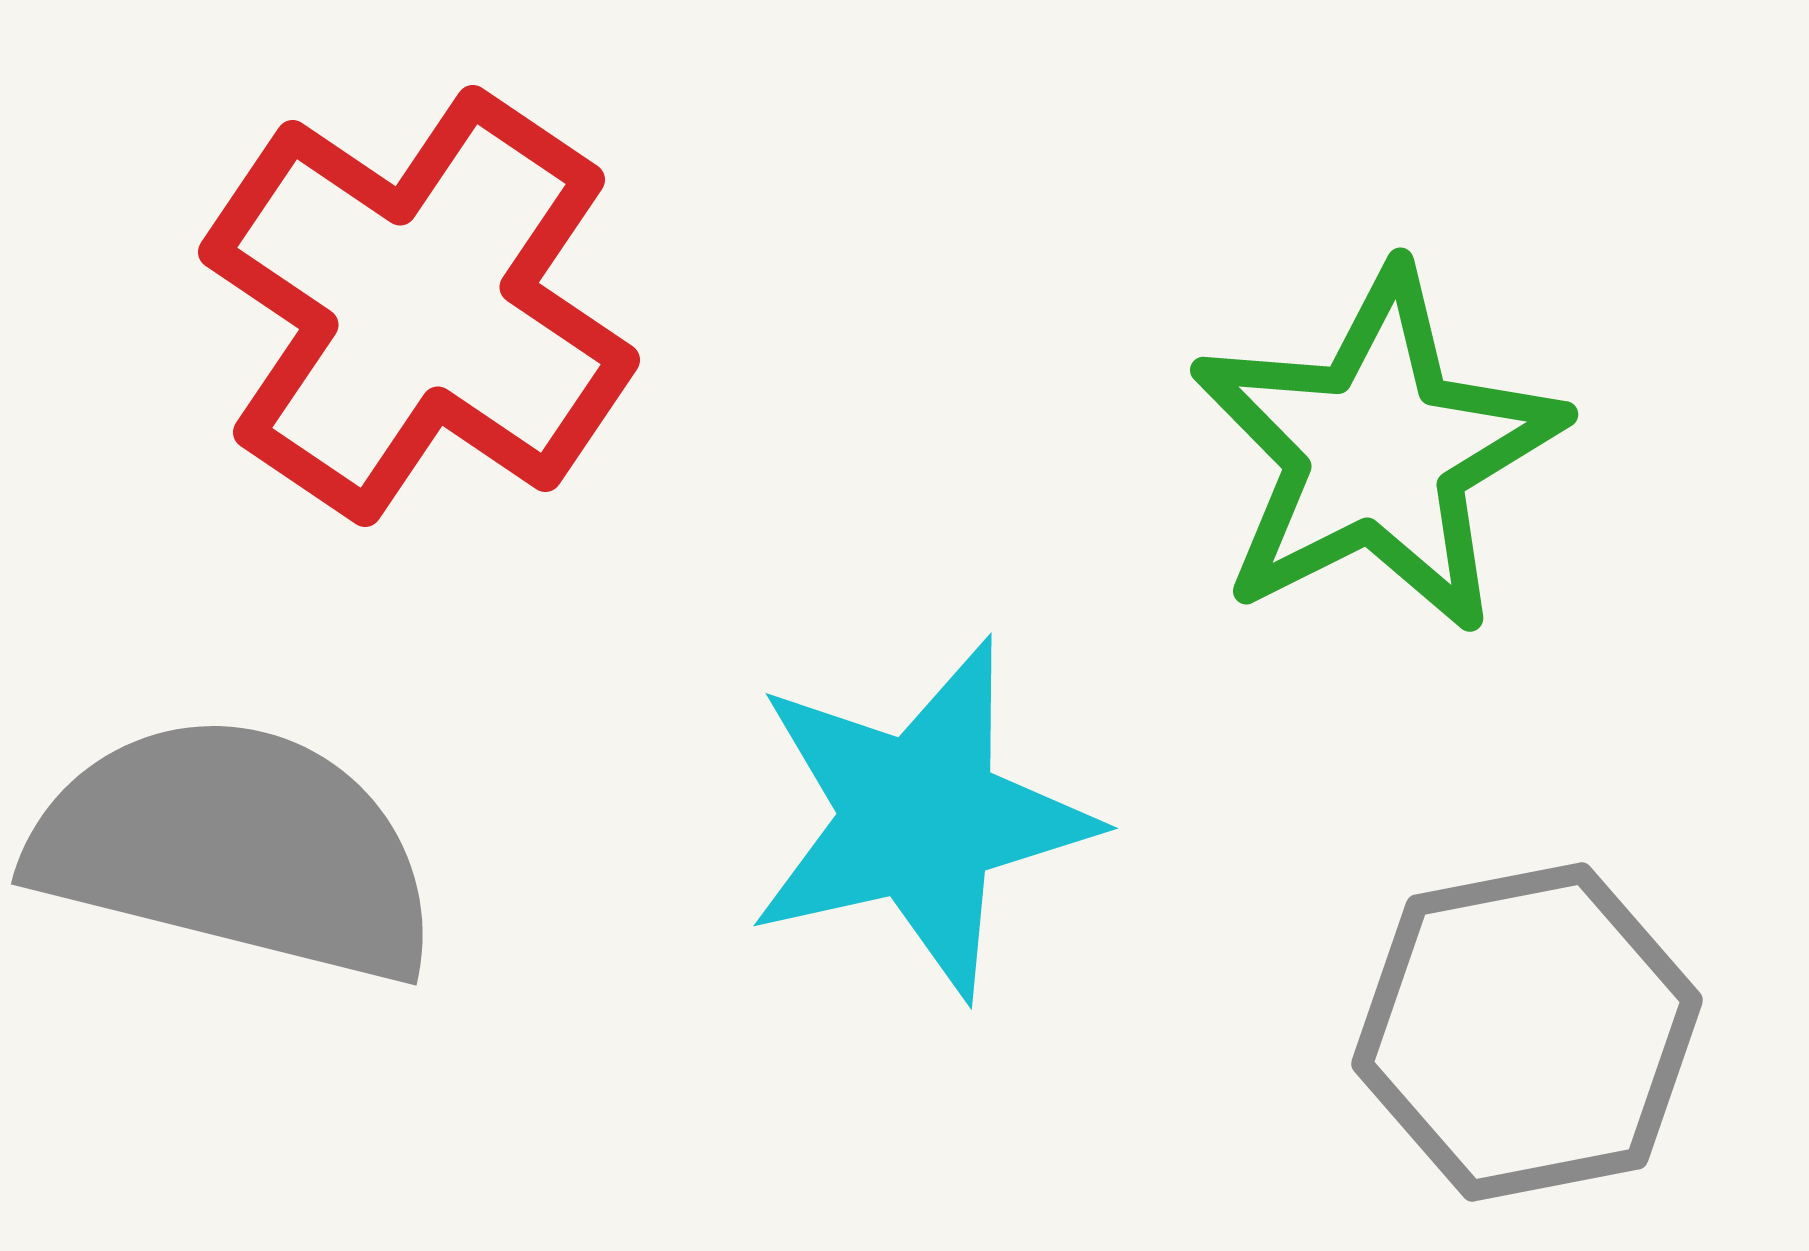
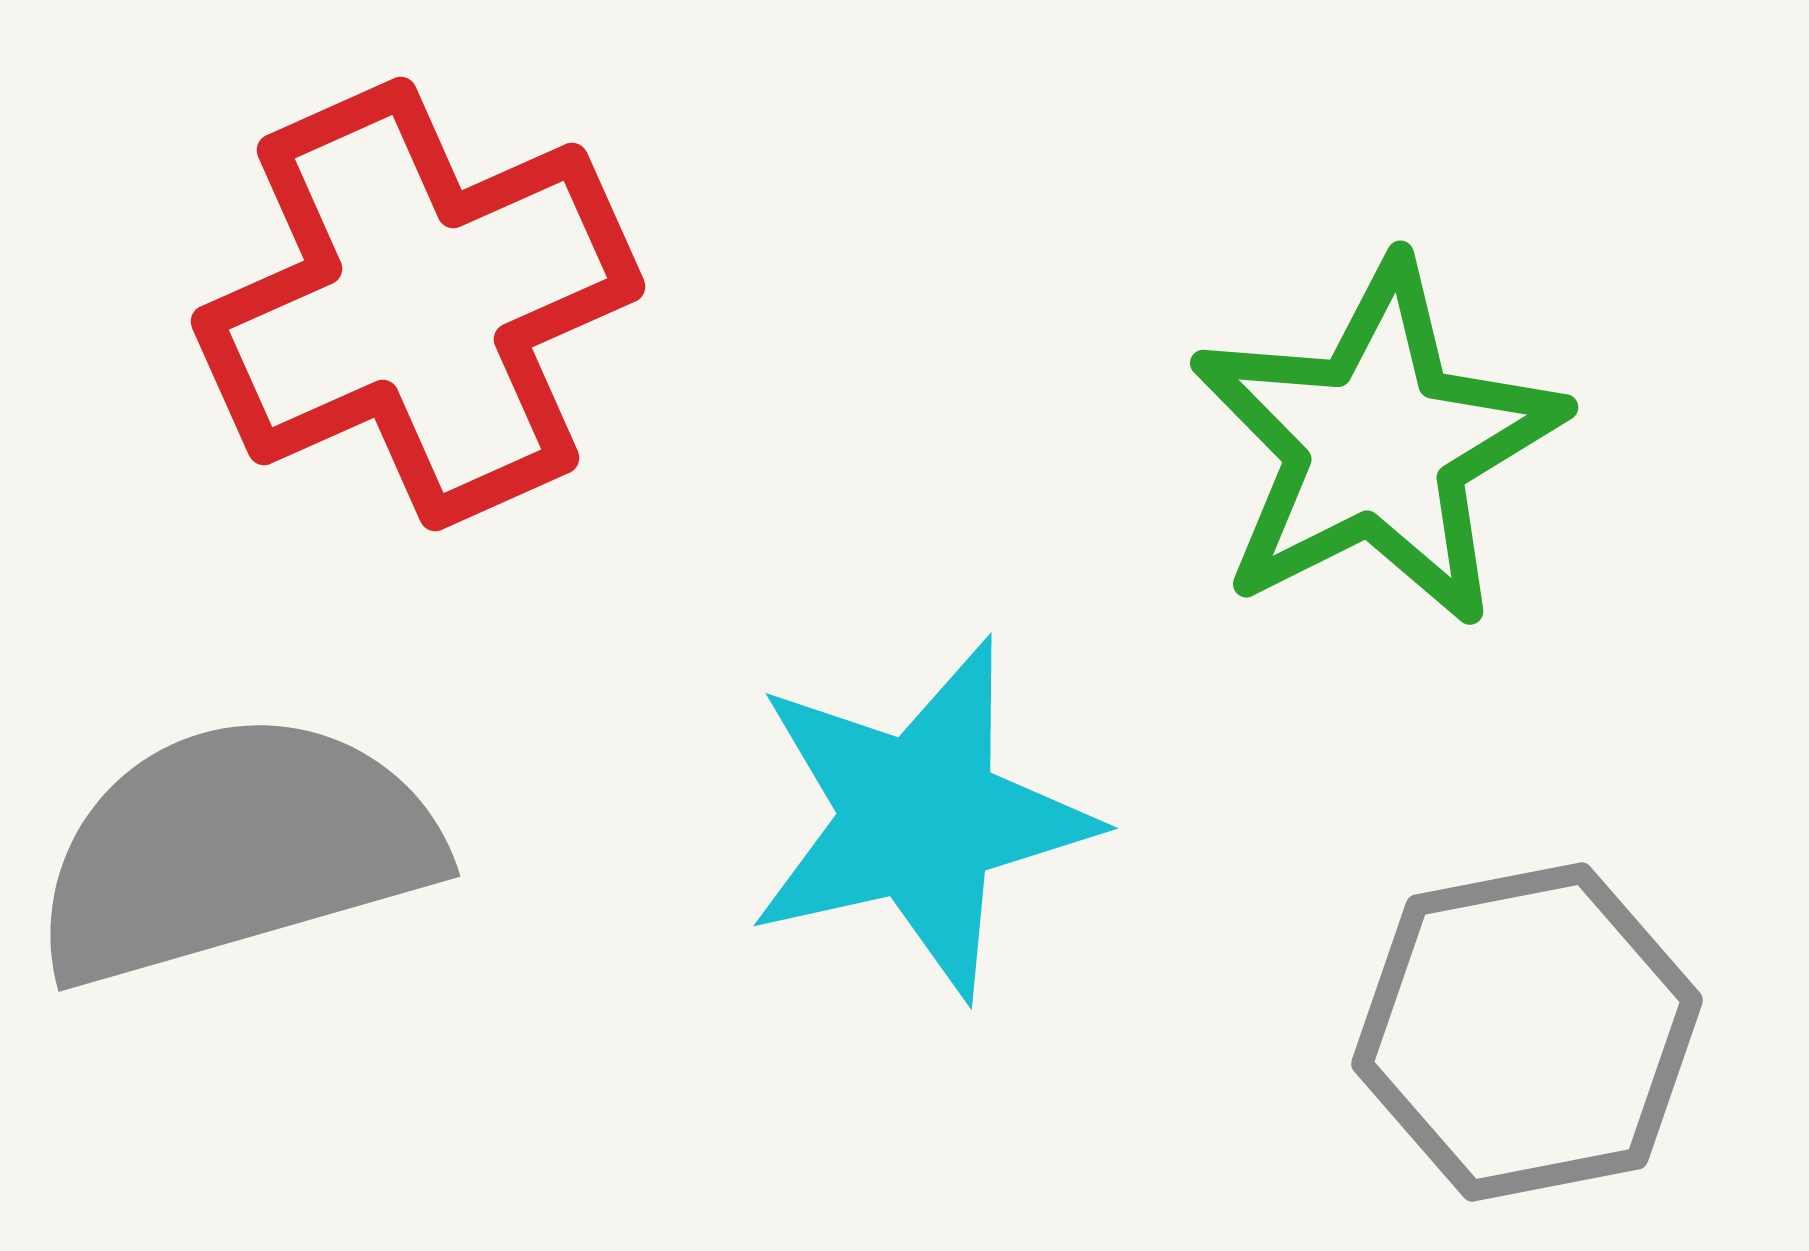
red cross: moved 1 px left, 2 px up; rotated 32 degrees clockwise
green star: moved 7 px up
gray semicircle: rotated 30 degrees counterclockwise
